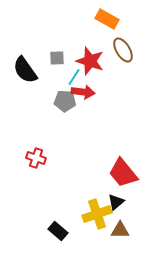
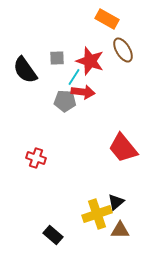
red trapezoid: moved 25 px up
black rectangle: moved 5 px left, 4 px down
